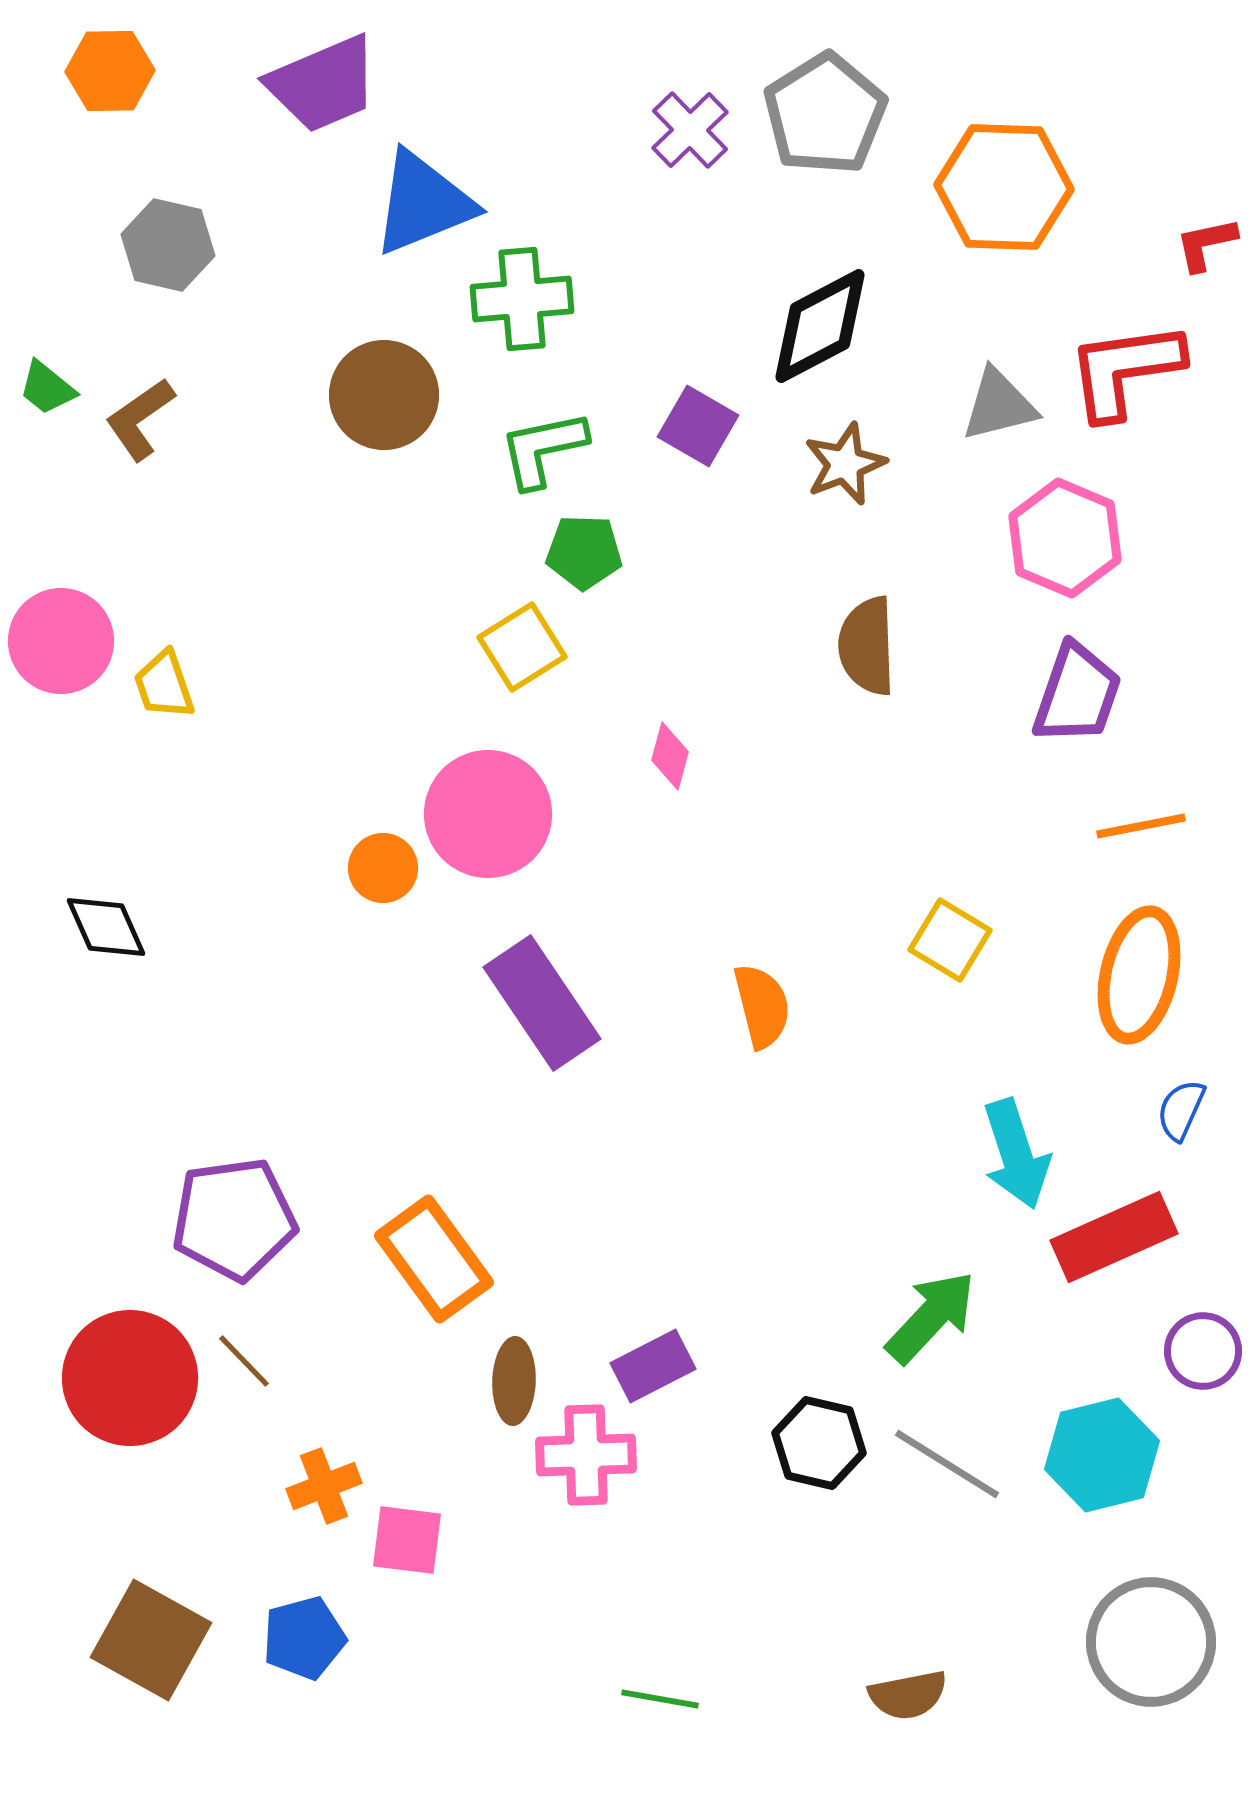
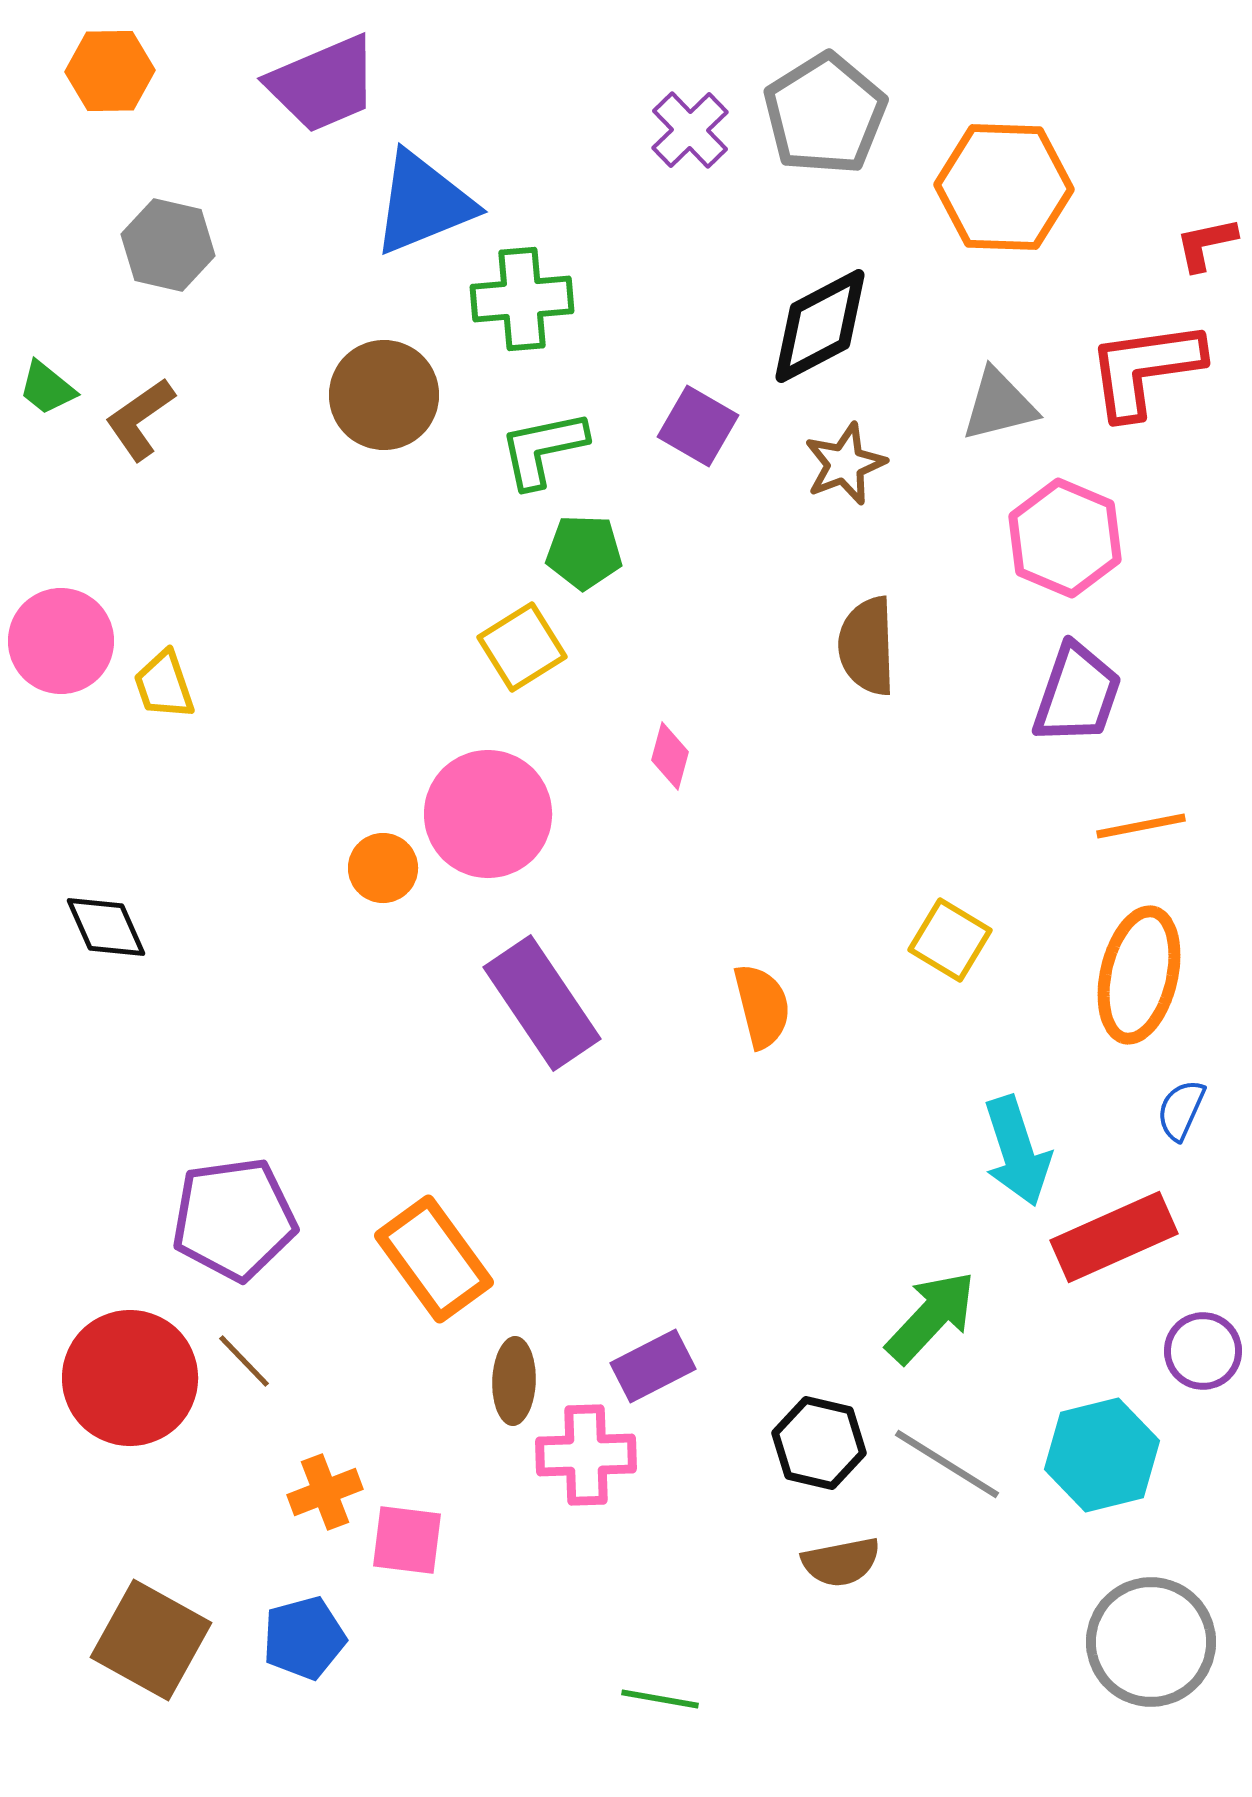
red L-shape at (1125, 370): moved 20 px right, 1 px up
cyan arrow at (1016, 1154): moved 1 px right, 3 px up
orange cross at (324, 1486): moved 1 px right, 6 px down
brown semicircle at (908, 1695): moved 67 px left, 133 px up
